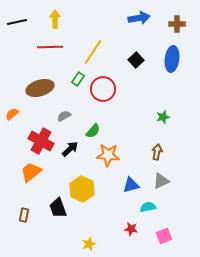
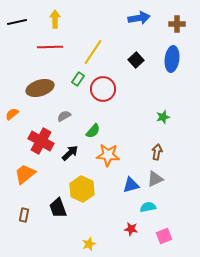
black arrow: moved 4 px down
orange trapezoid: moved 6 px left, 2 px down
gray triangle: moved 6 px left, 2 px up
